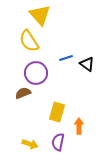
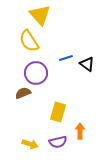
yellow rectangle: moved 1 px right
orange arrow: moved 1 px right, 5 px down
purple semicircle: rotated 114 degrees counterclockwise
